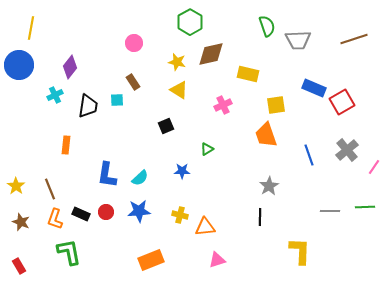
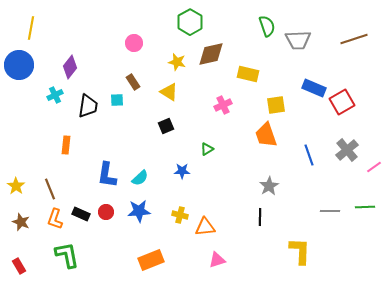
yellow triangle at (179, 90): moved 10 px left, 2 px down
pink line at (374, 167): rotated 21 degrees clockwise
green L-shape at (69, 252): moved 2 px left, 3 px down
